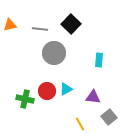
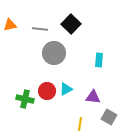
gray square: rotated 21 degrees counterclockwise
yellow line: rotated 40 degrees clockwise
